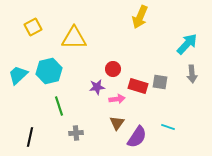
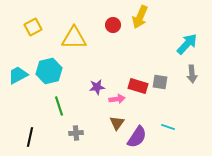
red circle: moved 44 px up
cyan trapezoid: rotated 15 degrees clockwise
